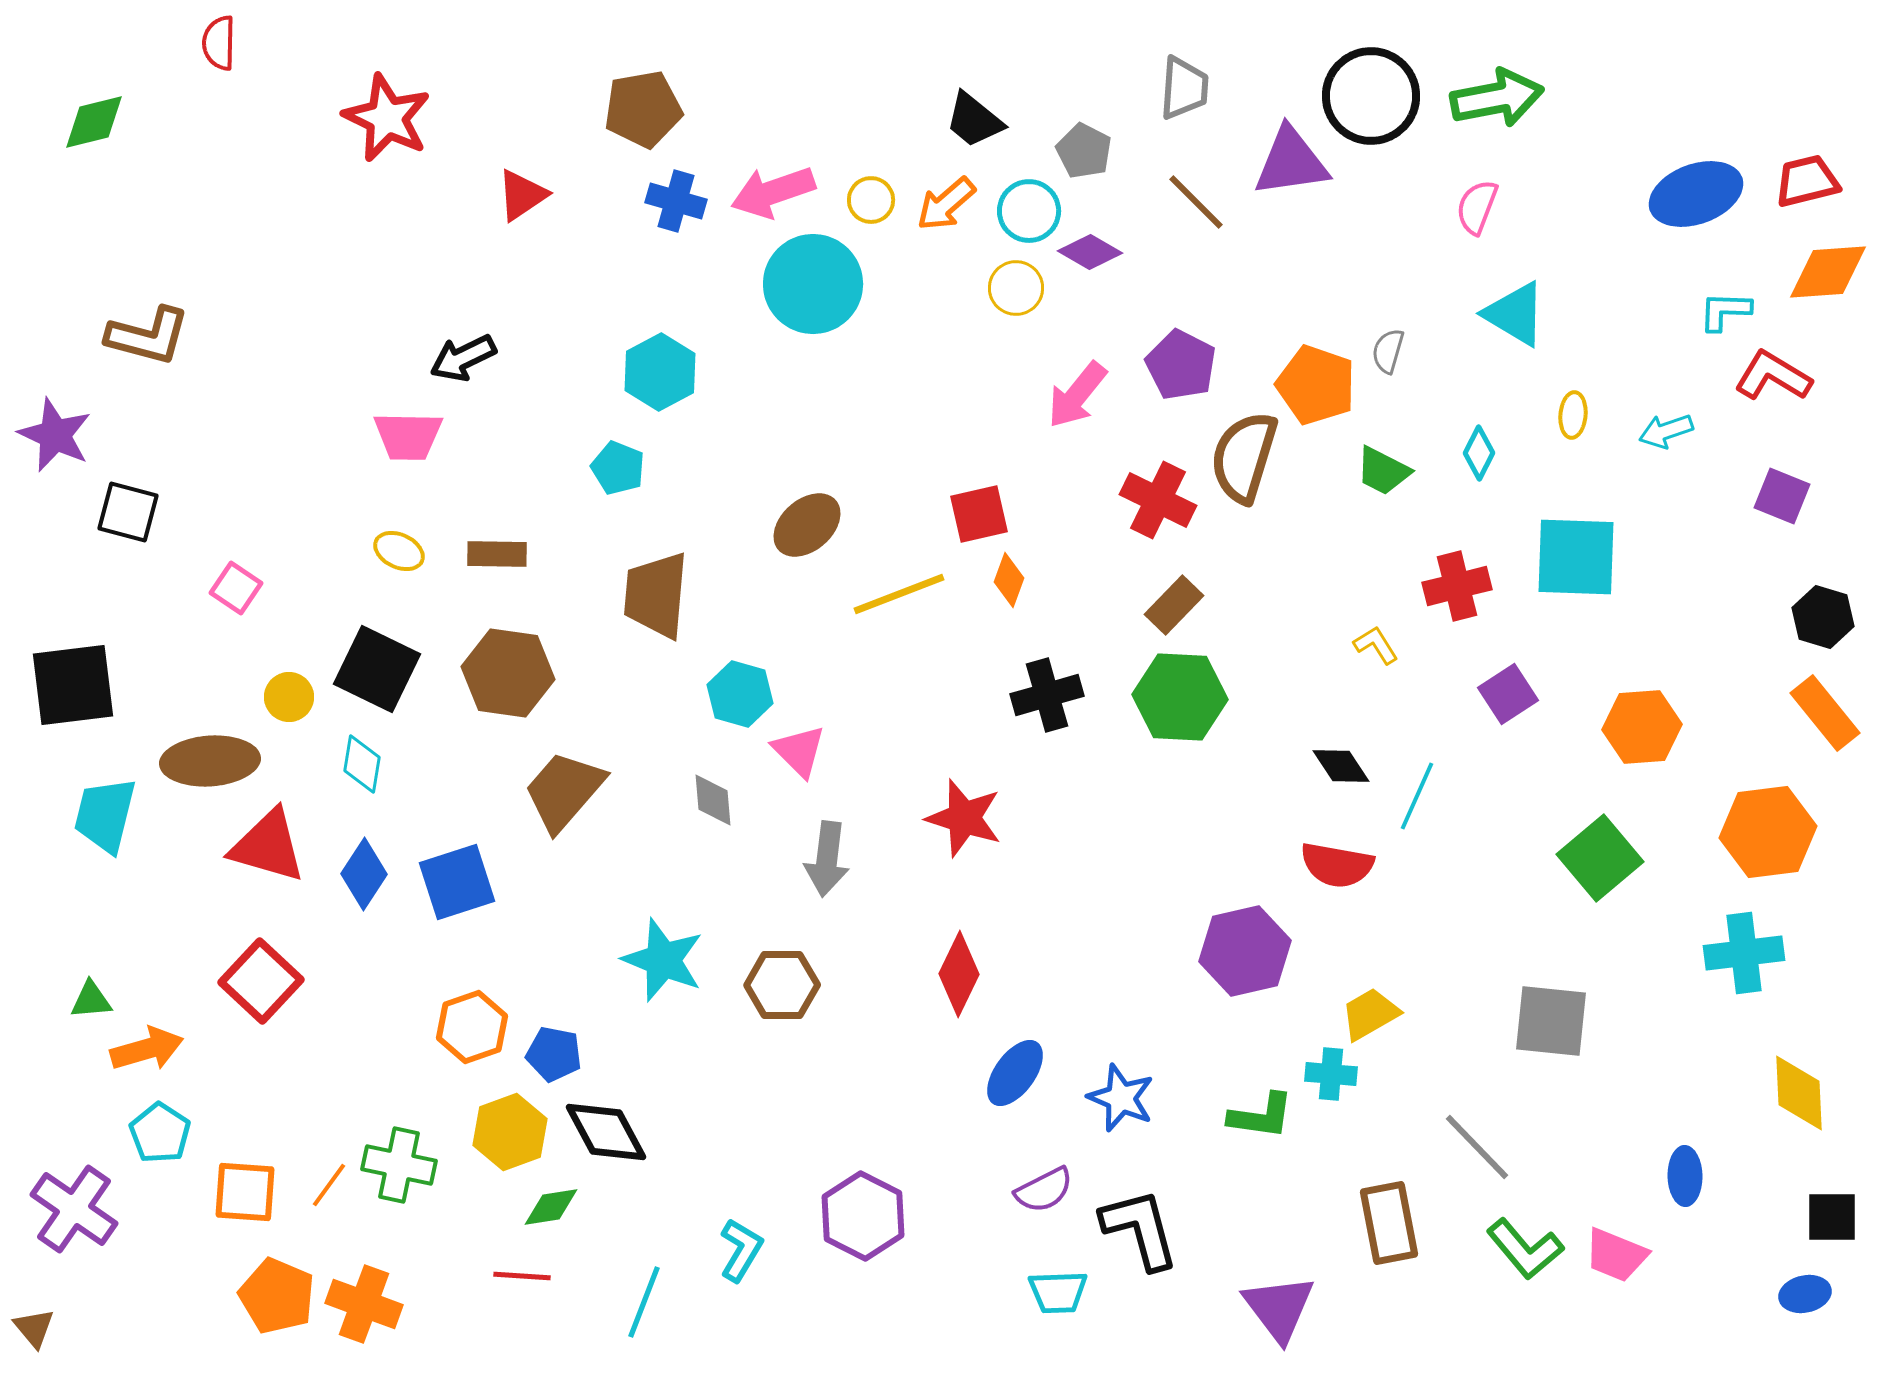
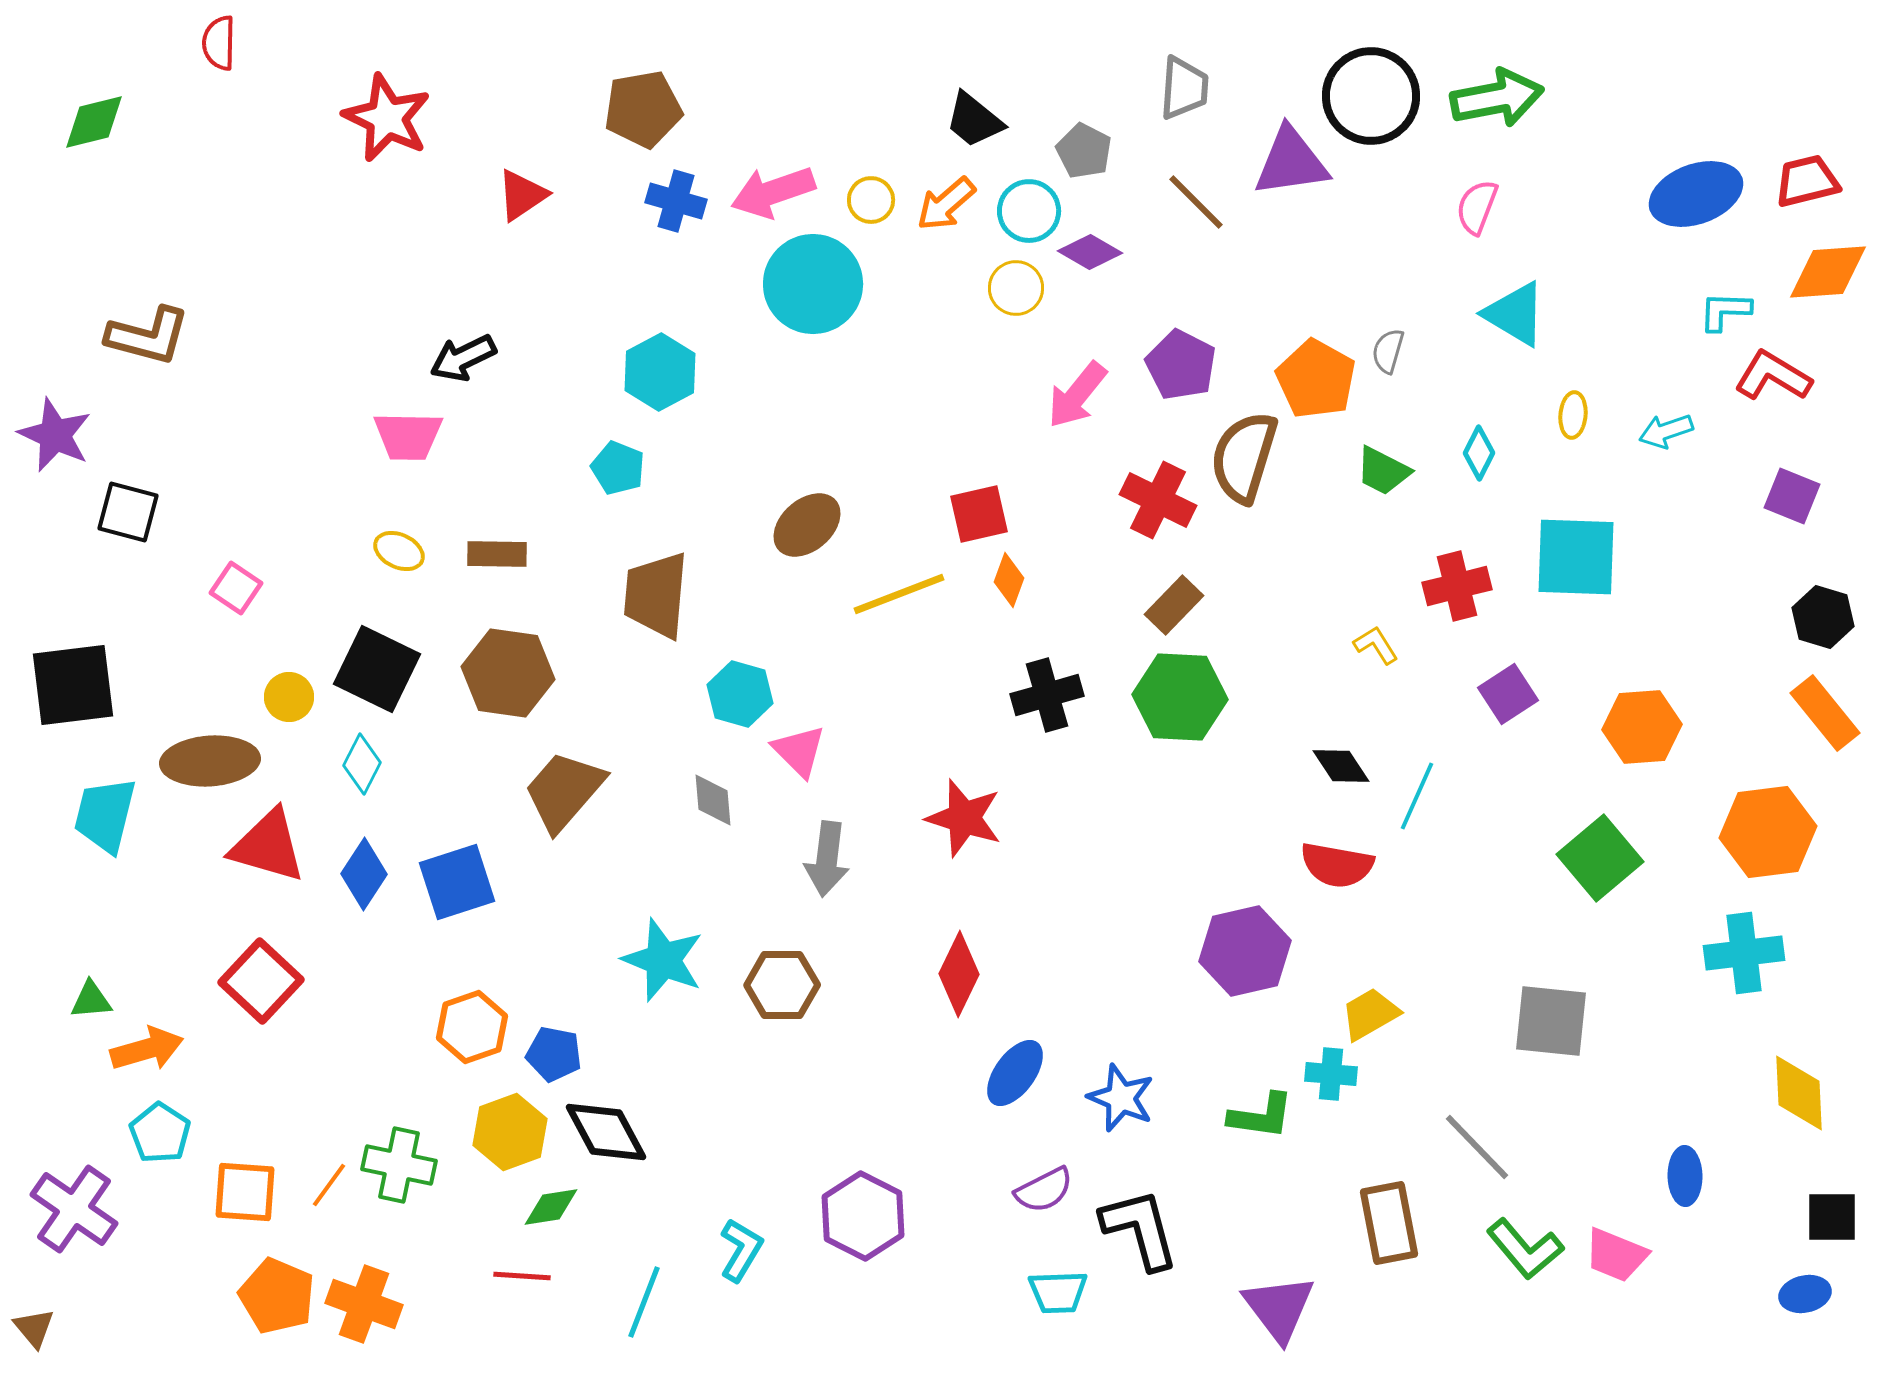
orange pentagon at (1316, 385): moved 6 px up; rotated 10 degrees clockwise
purple square at (1782, 496): moved 10 px right
cyan diamond at (362, 764): rotated 18 degrees clockwise
